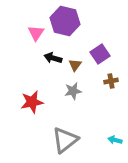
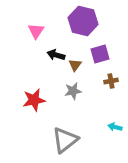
purple hexagon: moved 18 px right
pink triangle: moved 2 px up
purple square: rotated 18 degrees clockwise
black arrow: moved 3 px right, 3 px up
red star: moved 2 px right, 2 px up
cyan arrow: moved 13 px up
